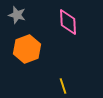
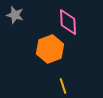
gray star: moved 2 px left
orange hexagon: moved 23 px right
